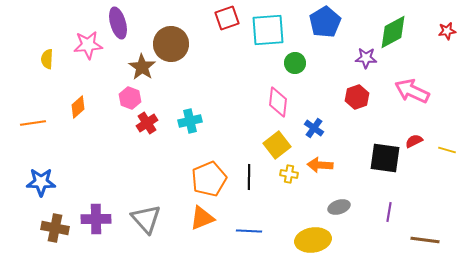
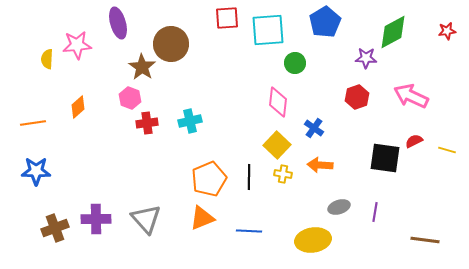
red square: rotated 15 degrees clockwise
pink star: moved 11 px left
pink arrow: moved 1 px left, 5 px down
red cross: rotated 25 degrees clockwise
yellow square: rotated 8 degrees counterclockwise
yellow cross: moved 6 px left
blue star: moved 5 px left, 11 px up
purple line: moved 14 px left
brown cross: rotated 32 degrees counterclockwise
